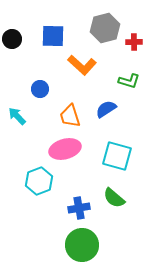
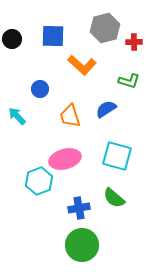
pink ellipse: moved 10 px down
